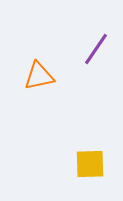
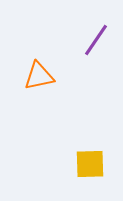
purple line: moved 9 px up
